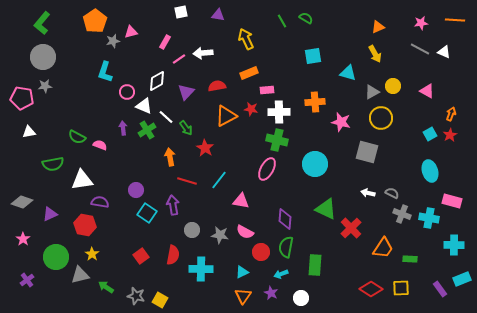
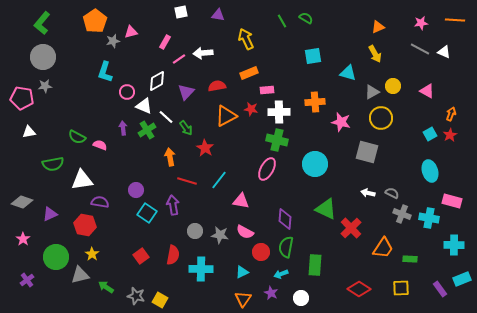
gray circle at (192, 230): moved 3 px right, 1 px down
red diamond at (371, 289): moved 12 px left
orange triangle at (243, 296): moved 3 px down
